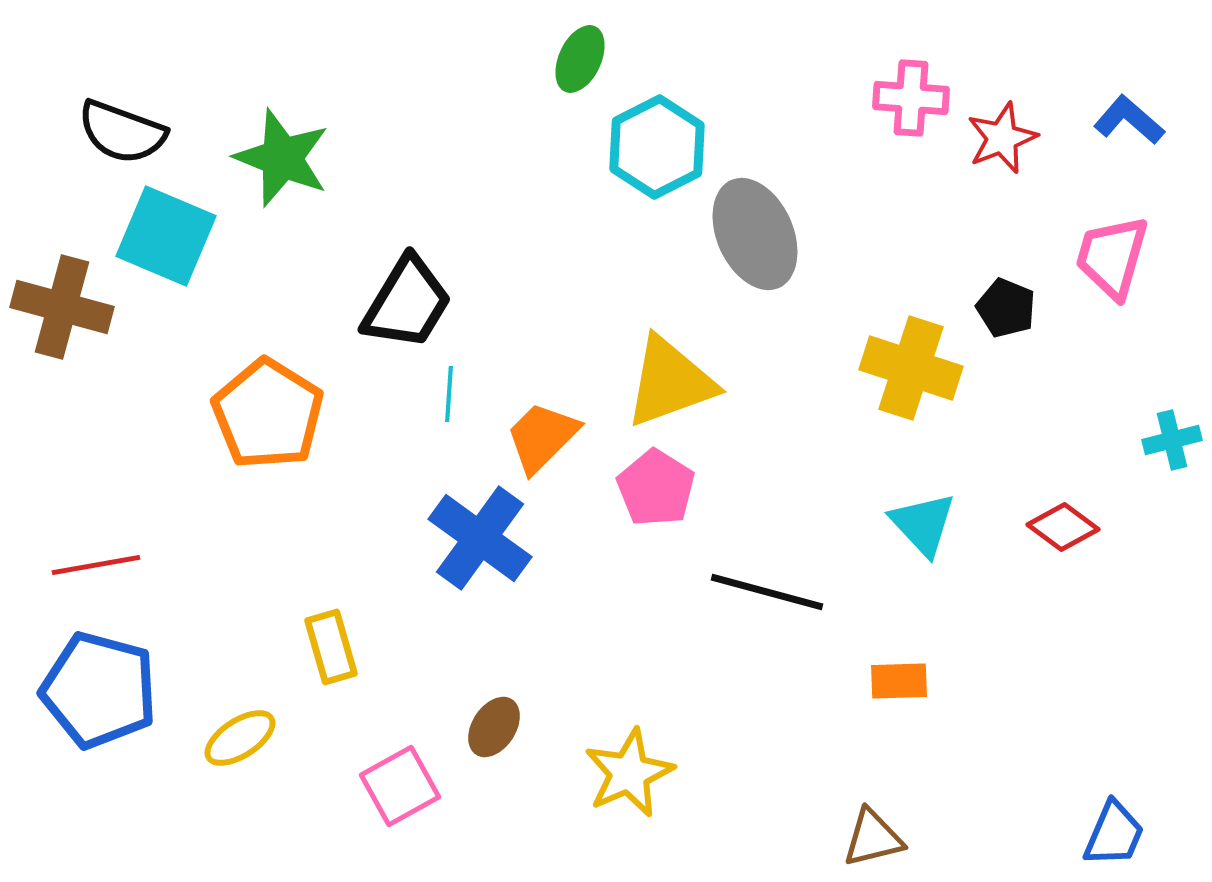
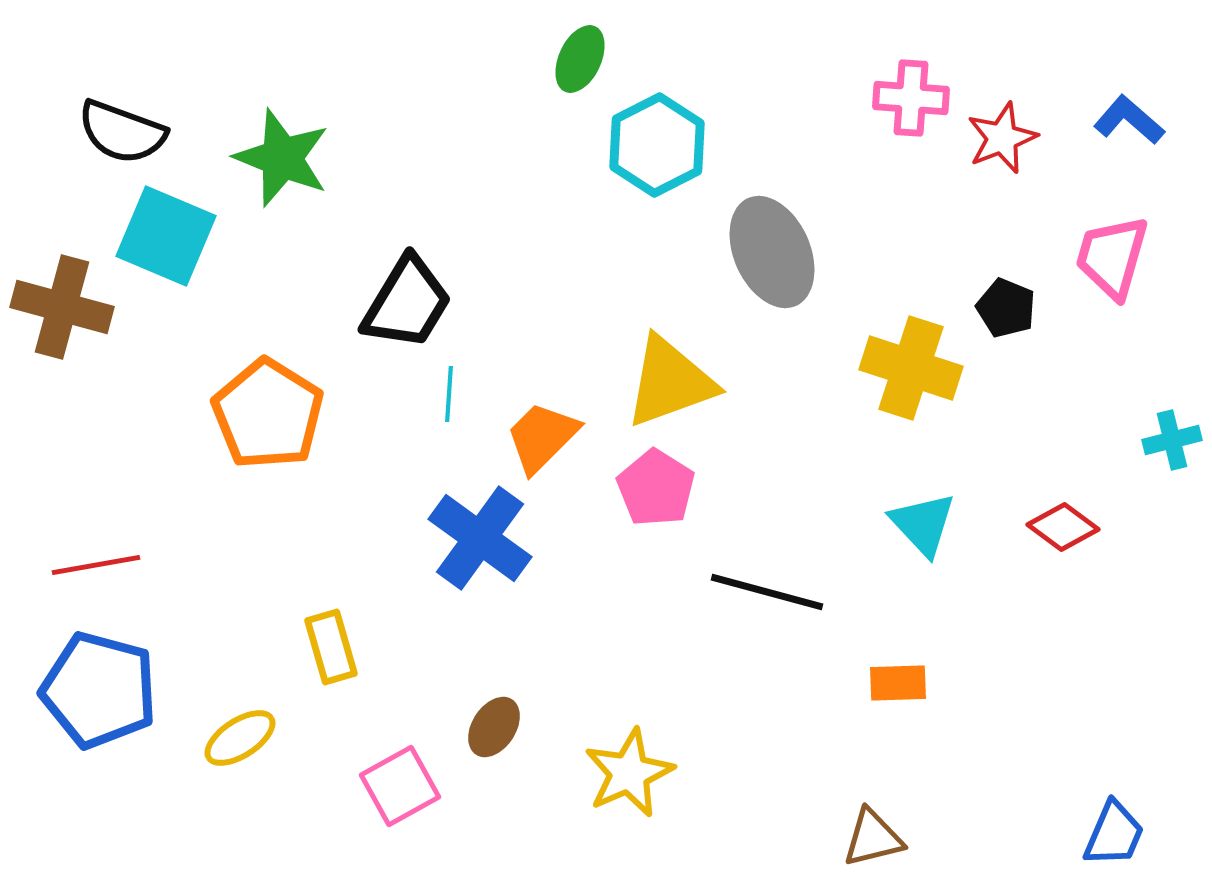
cyan hexagon: moved 2 px up
gray ellipse: moved 17 px right, 18 px down
orange rectangle: moved 1 px left, 2 px down
